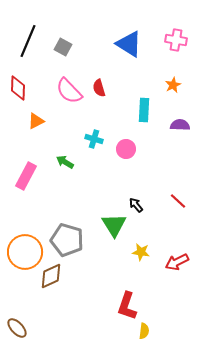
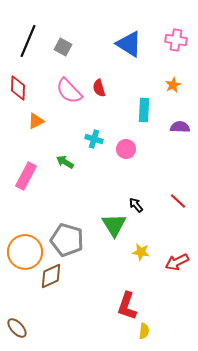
purple semicircle: moved 2 px down
